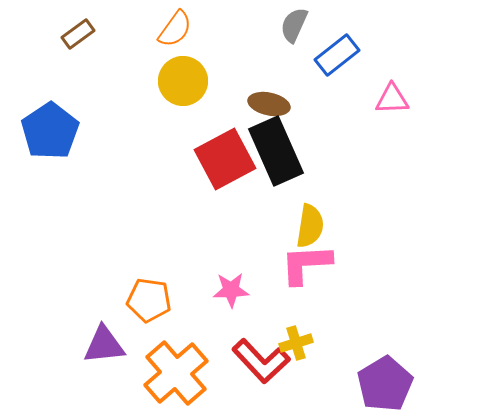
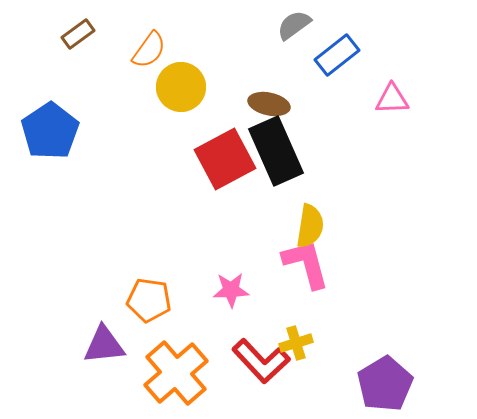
gray semicircle: rotated 30 degrees clockwise
orange semicircle: moved 26 px left, 21 px down
yellow circle: moved 2 px left, 6 px down
pink L-shape: rotated 78 degrees clockwise
